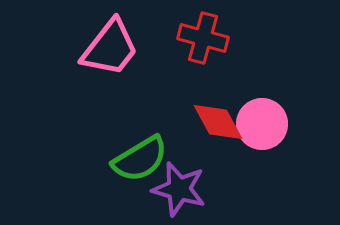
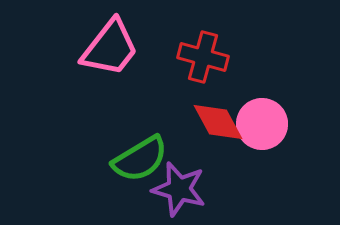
red cross: moved 19 px down
